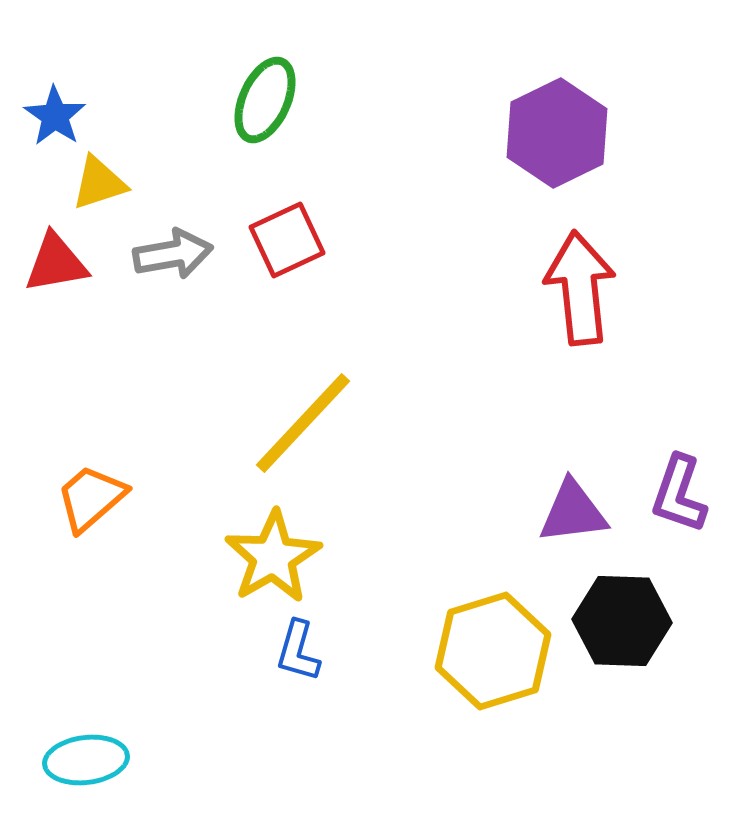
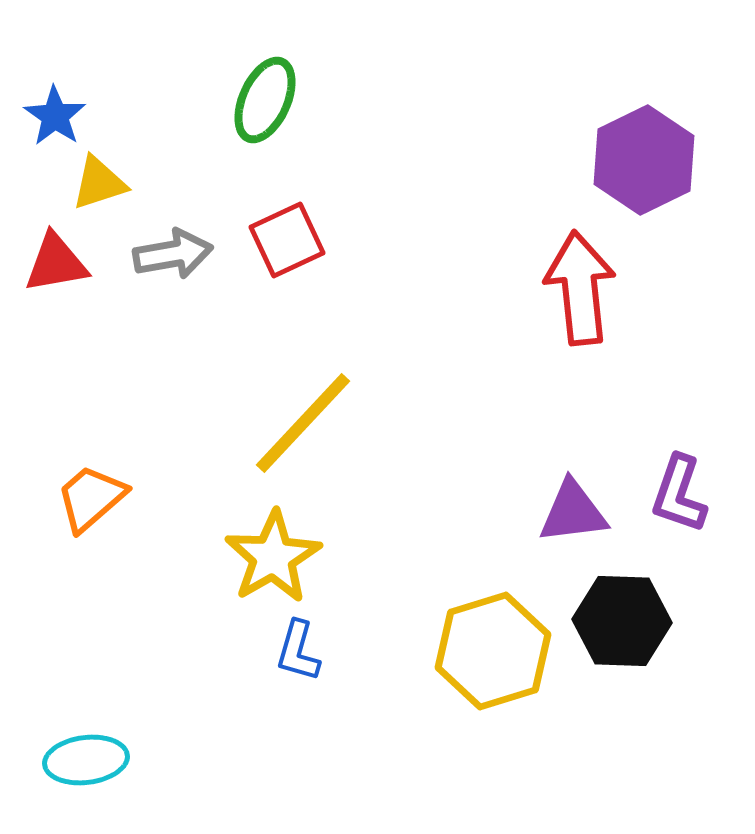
purple hexagon: moved 87 px right, 27 px down
